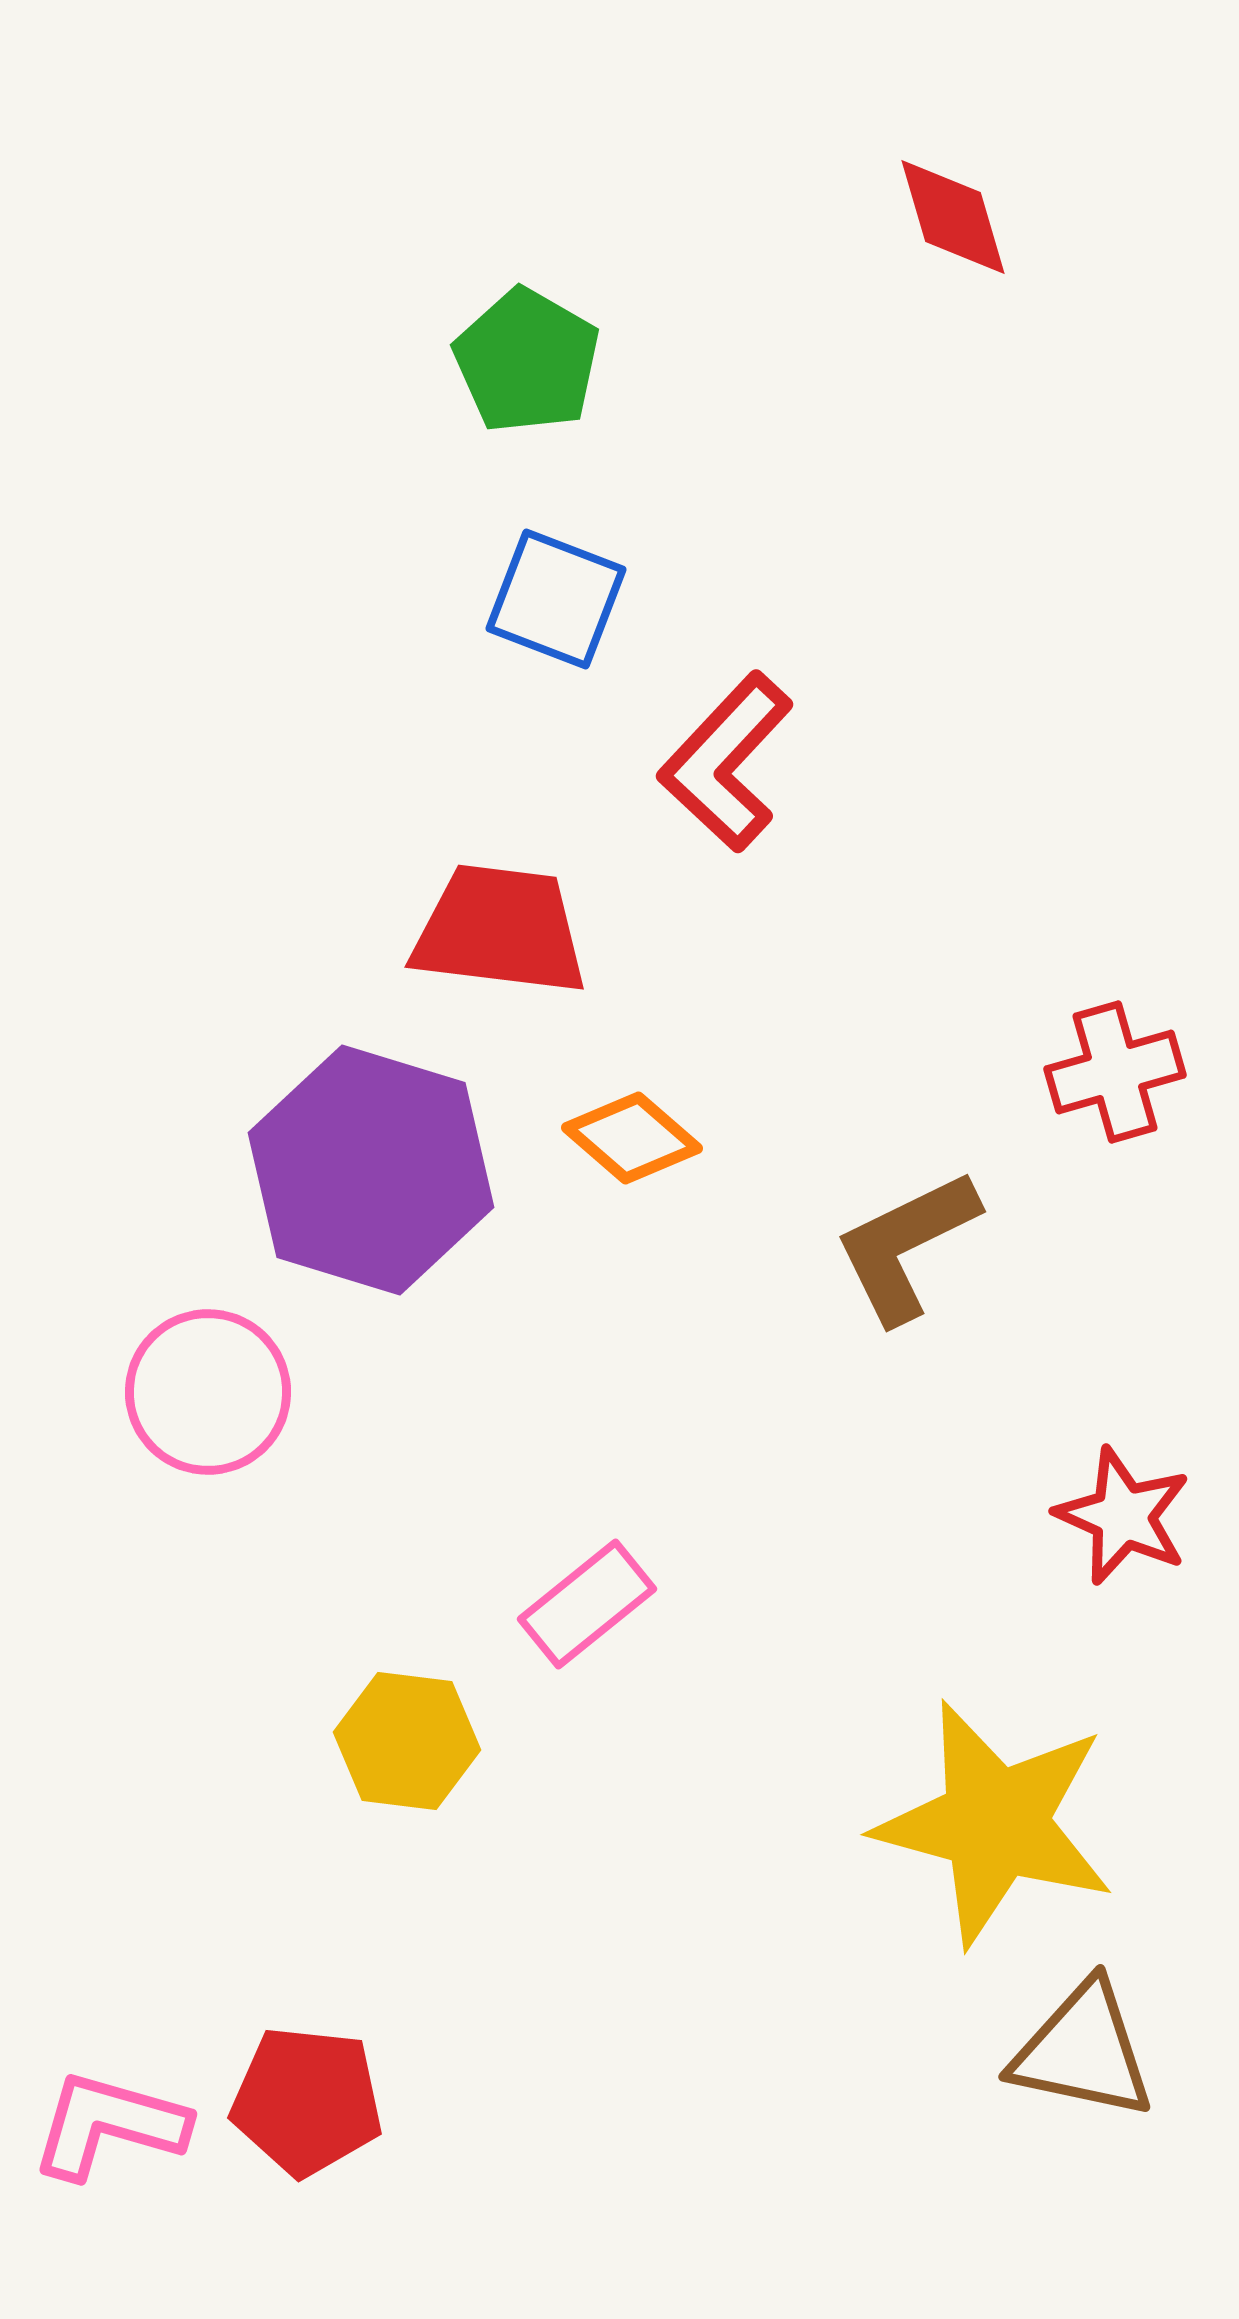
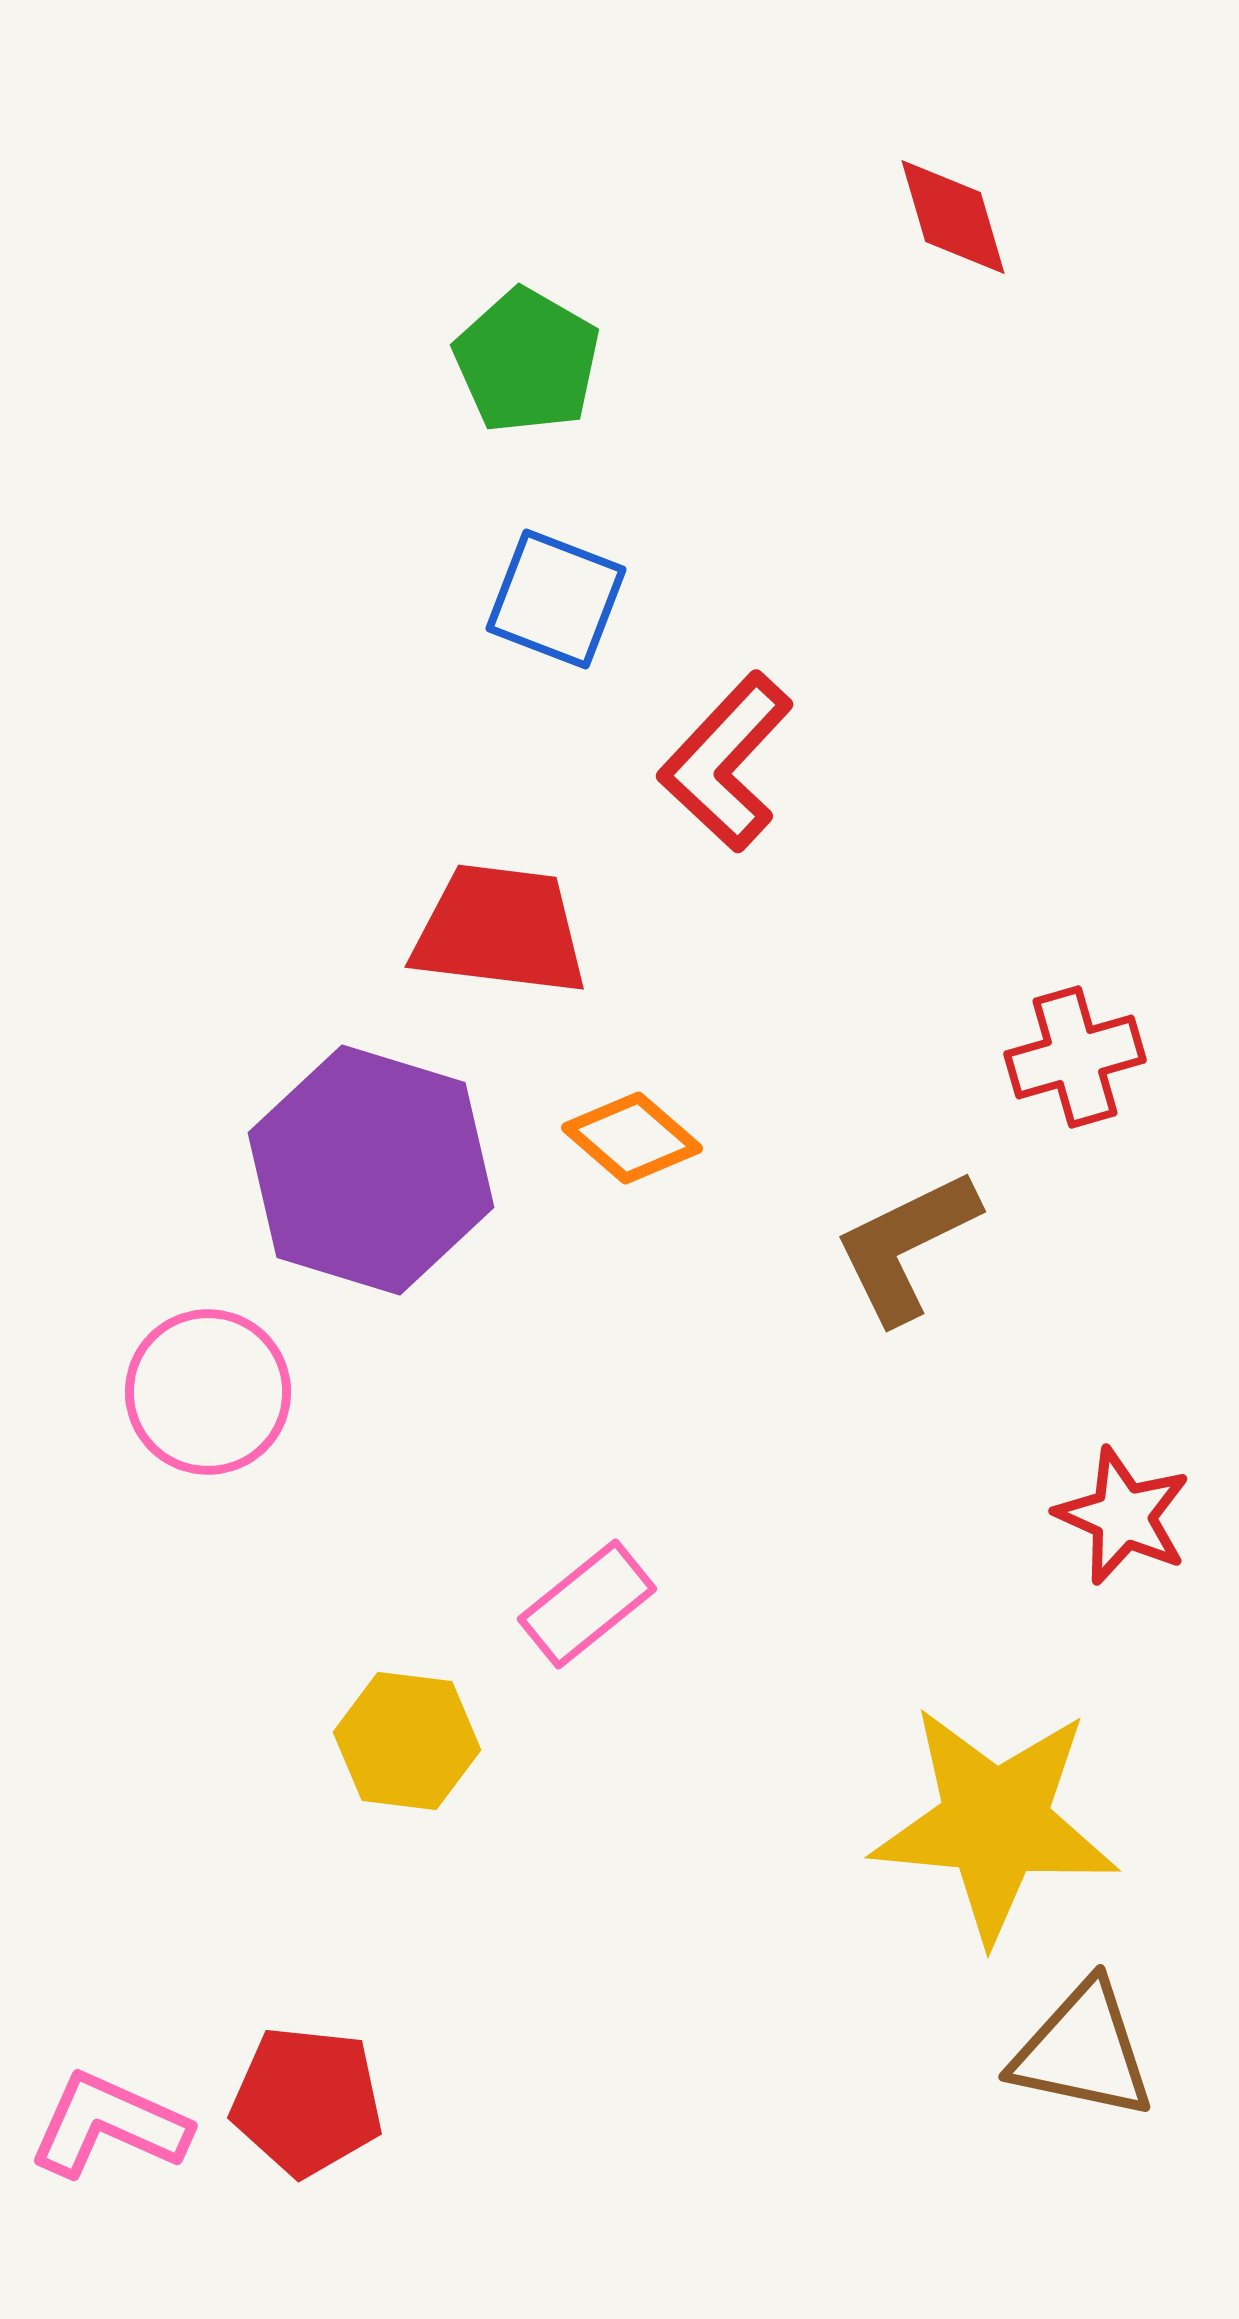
red cross: moved 40 px left, 15 px up
yellow star: rotated 10 degrees counterclockwise
pink L-shape: rotated 8 degrees clockwise
